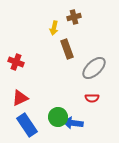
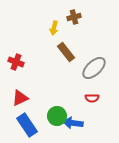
brown rectangle: moved 1 px left, 3 px down; rotated 18 degrees counterclockwise
green circle: moved 1 px left, 1 px up
